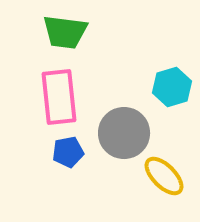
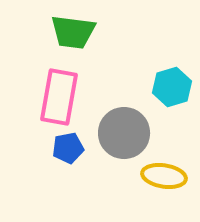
green trapezoid: moved 8 px right
pink rectangle: rotated 16 degrees clockwise
blue pentagon: moved 4 px up
yellow ellipse: rotated 36 degrees counterclockwise
